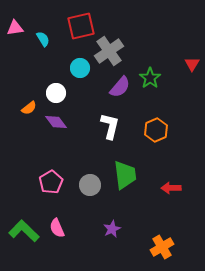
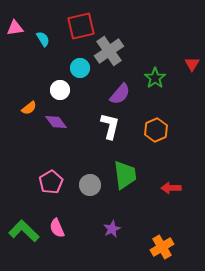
green star: moved 5 px right
purple semicircle: moved 7 px down
white circle: moved 4 px right, 3 px up
